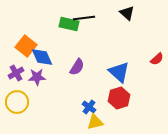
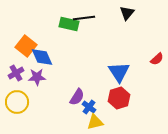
black triangle: rotated 28 degrees clockwise
purple semicircle: moved 30 px down
blue triangle: rotated 15 degrees clockwise
